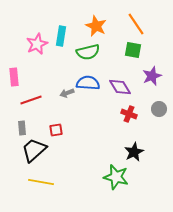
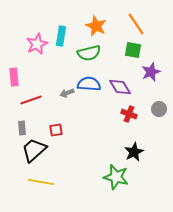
green semicircle: moved 1 px right, 1 px down
purple star: moved 1 px left, 4 px up
blue semicircle: moved 1 px right, 1 px down
